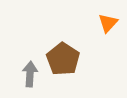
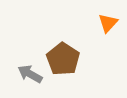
gray arrow: rotated 65 degrees counterclockwise
